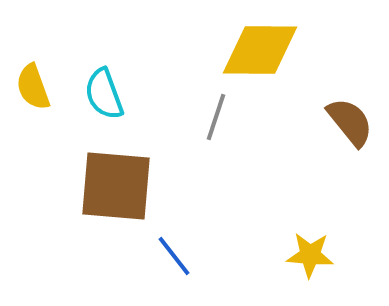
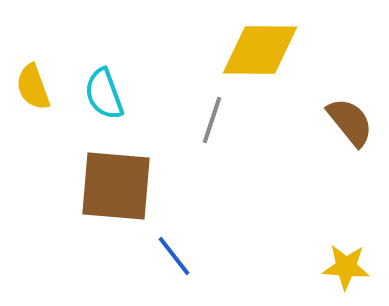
gray line: moved 4 px left, 3 px down
yellow star: moved 36 px right, 12 px down
